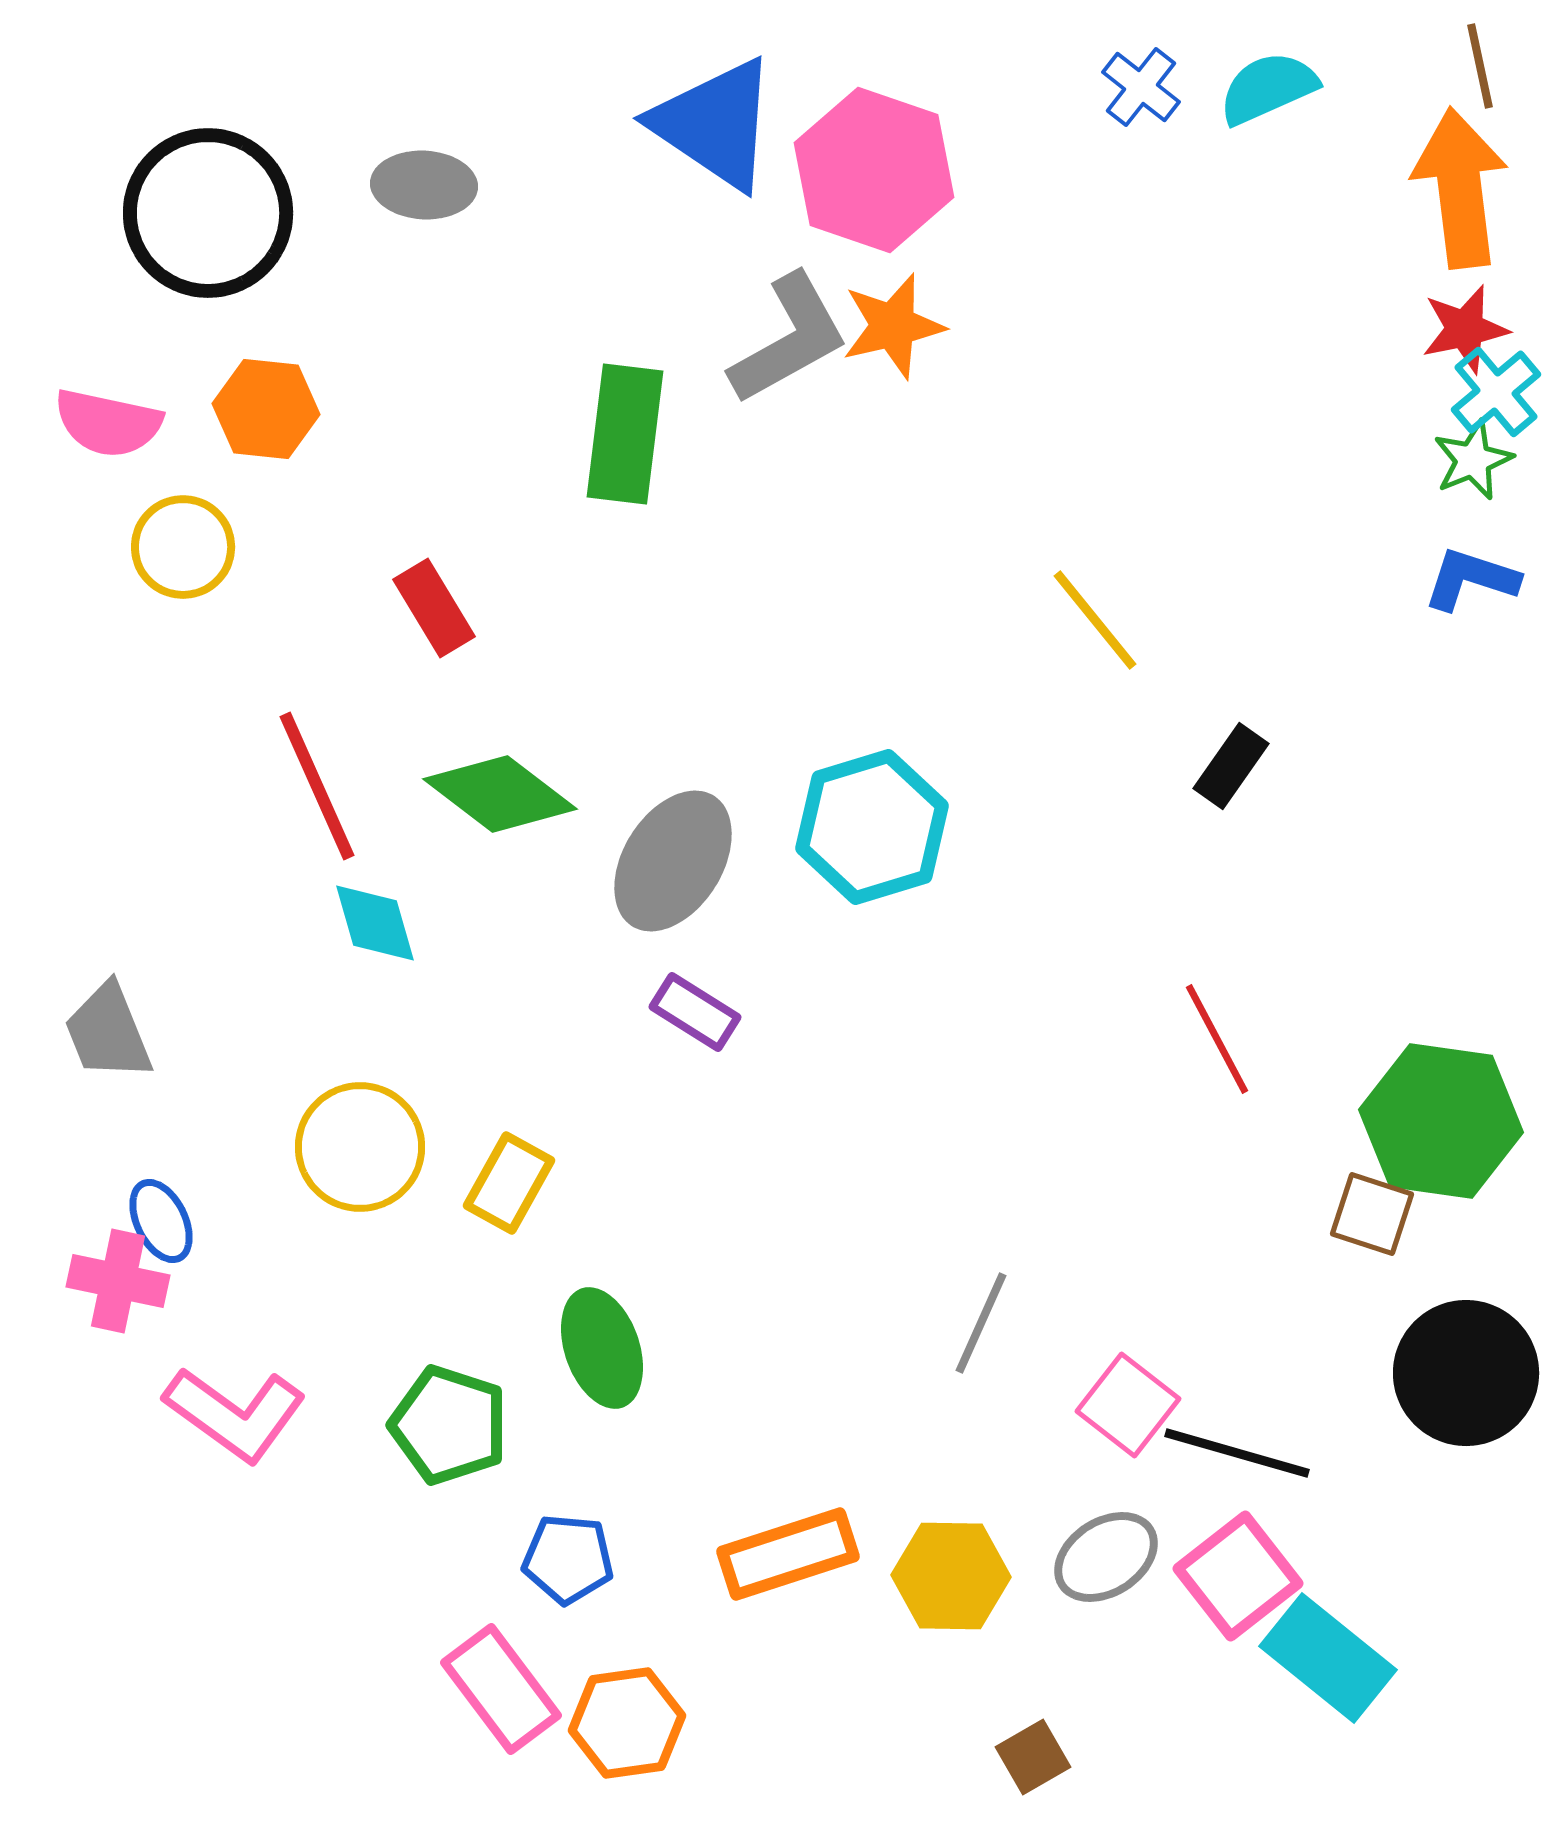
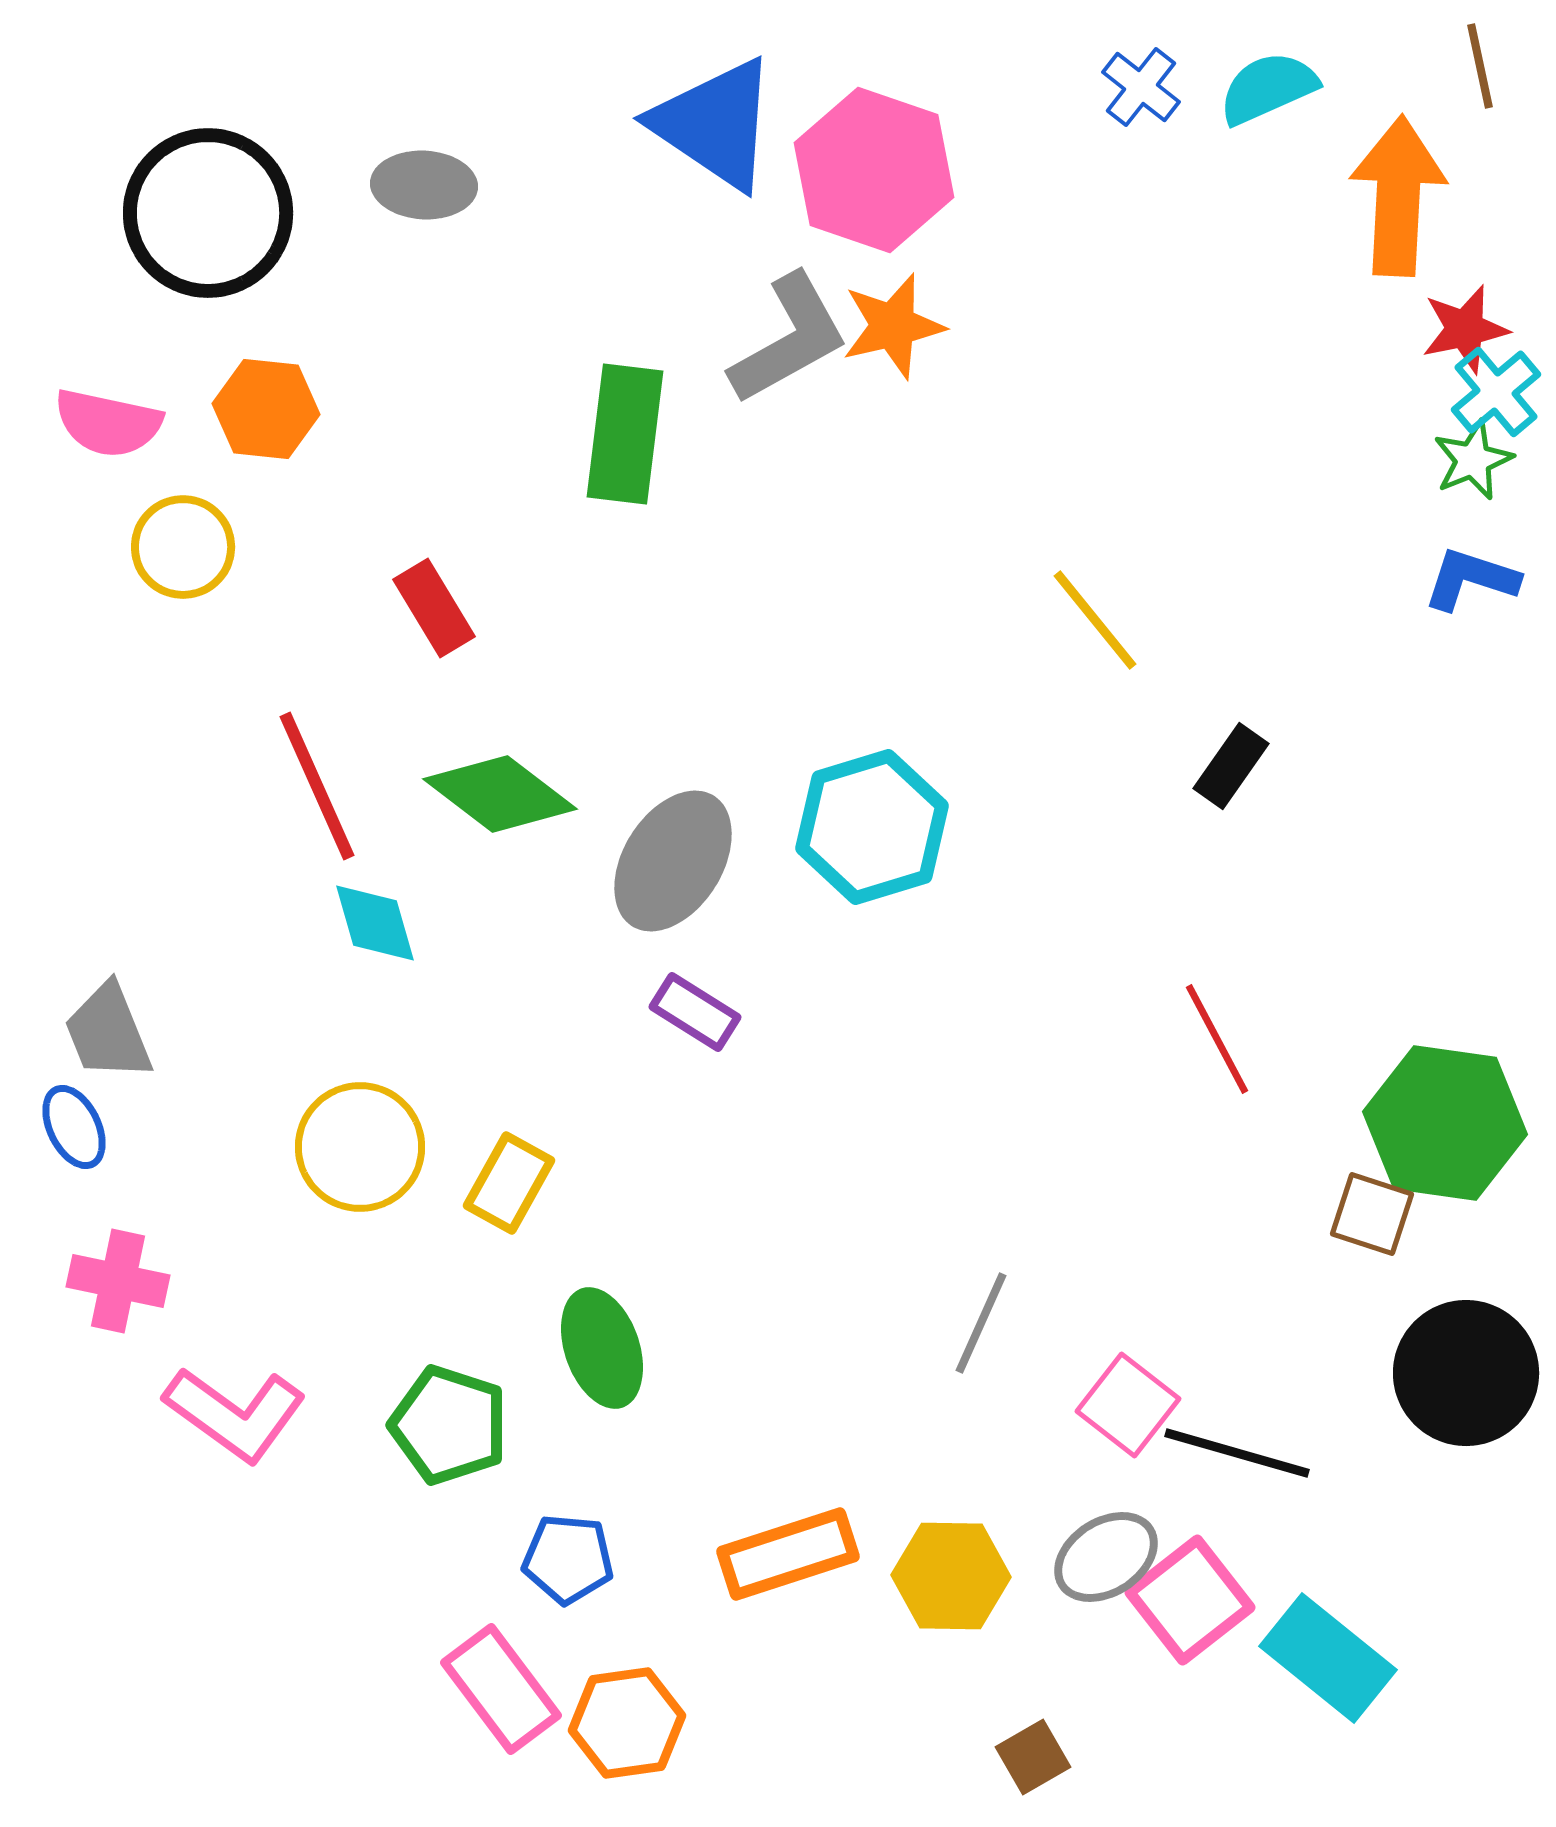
orange arrow at (1460, 188): moved 62 px left, 8 px down; rotated 10 degrees clockwise
green hexagon at (1441, 1121): moved 4 px right, 2 px down
blue ellipse at (161, 1221): moved 87 px left, 94 px up
pink square at (1238, 1576): moved 48 px left, 24 px down
